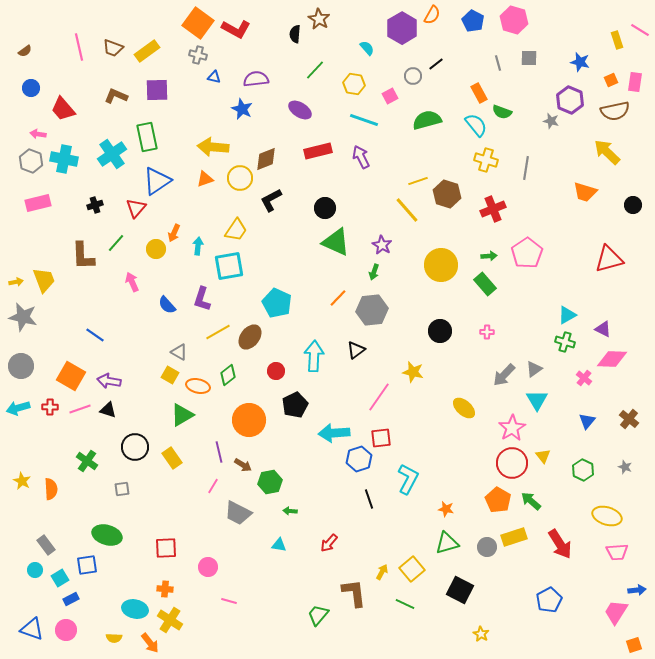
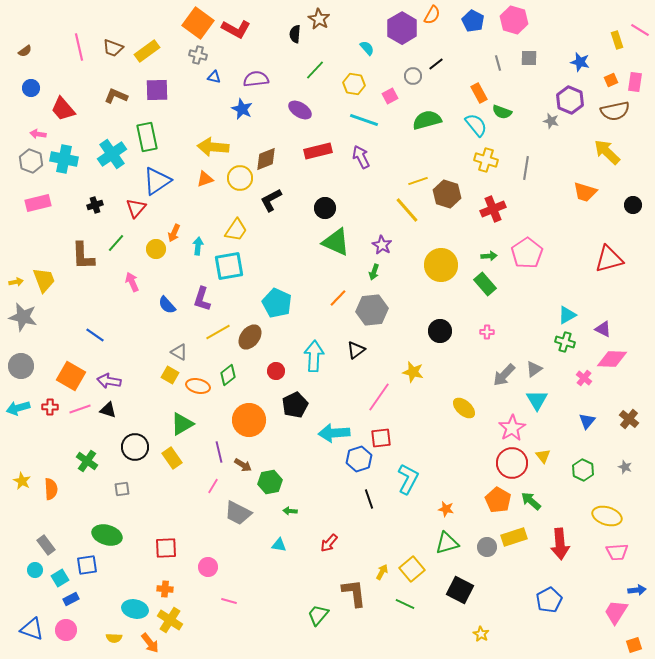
green triangle at (182, 415): moved 9 px down
red arrow at (560, 544): rotated 28 degrees clockwise
